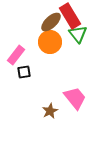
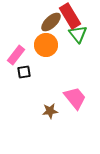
orange circle: moved 4 px left, 3 px down
brown star: rotated 21 degrees clockwise
